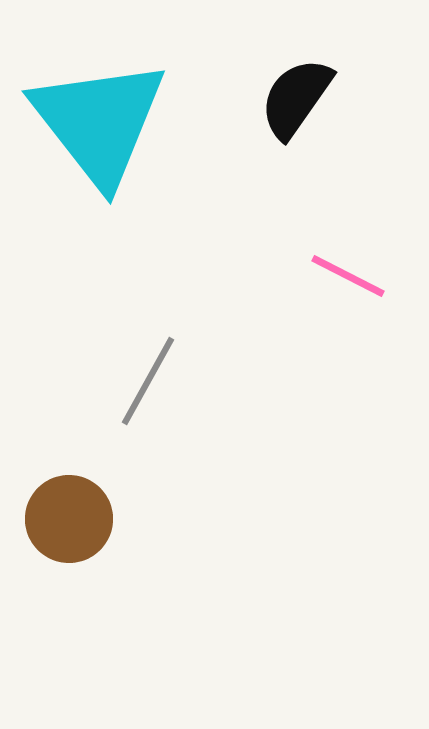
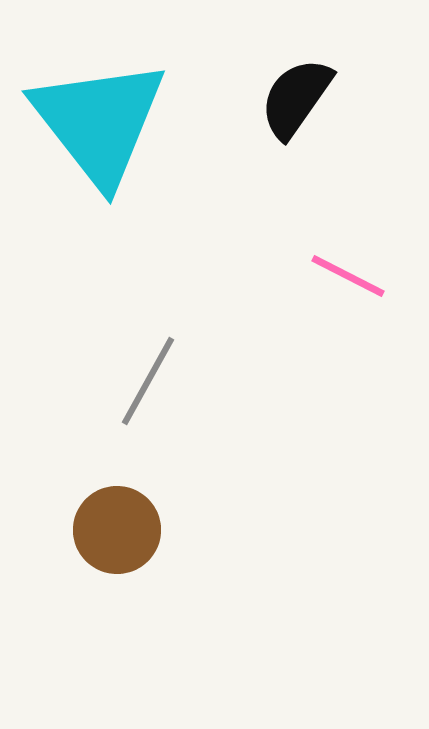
brown circle: moved 48 px right, 11 px down
